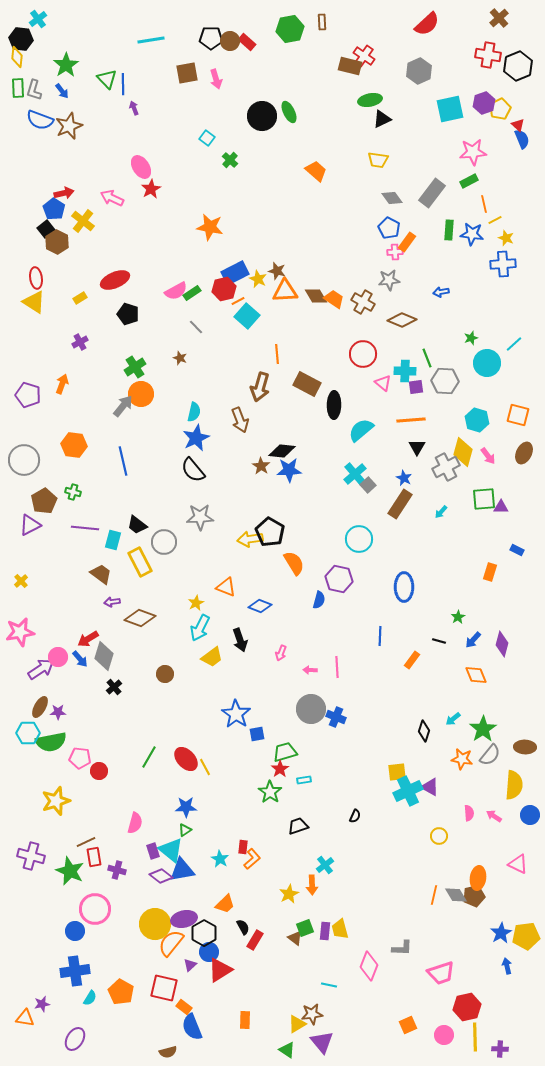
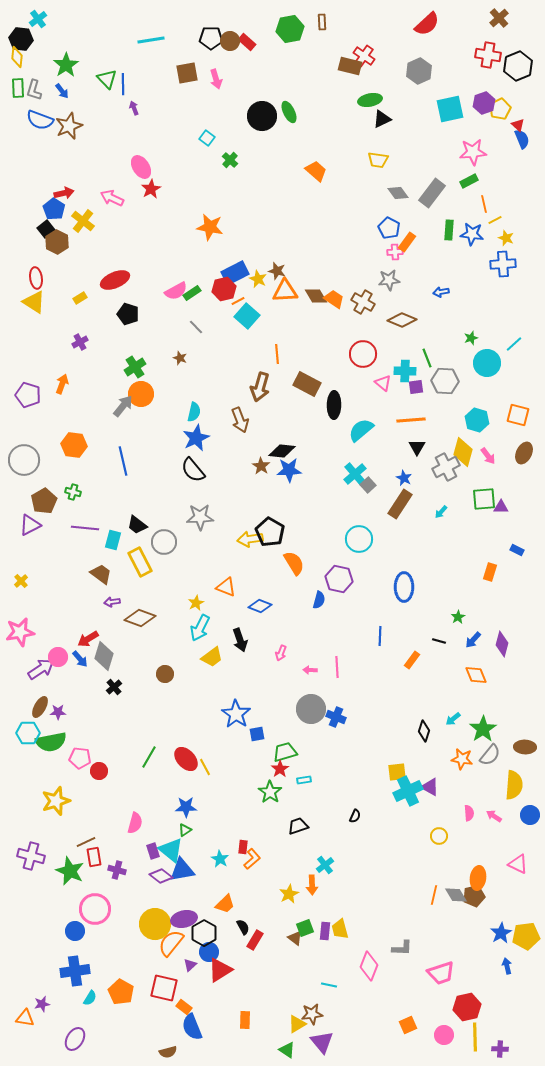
gray diamond at (392, 198): moved 6 px right, 5 px up
